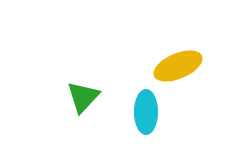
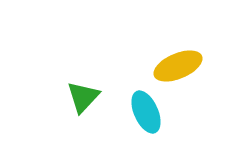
cyan ellipse: rotated 24 degrees counterclockwise
